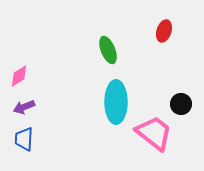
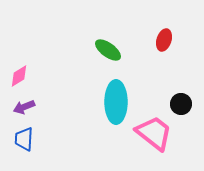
red ellipse: moved 9 px down
green ellipse: rotated 32 degrees counterclockwise
